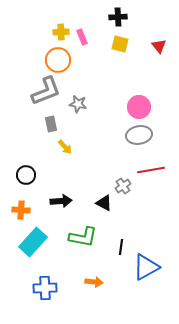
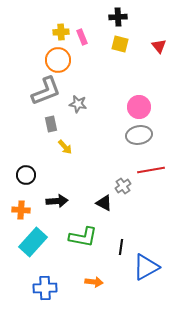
black arrow: moved 4 px left
